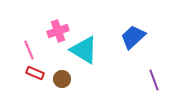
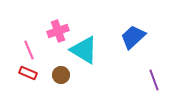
red rectangle: moved 7 px left
brown circle: moved 1 px left, 4 px up
